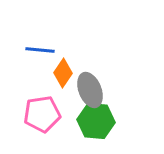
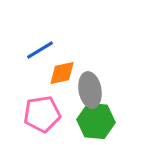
blue line: rotated 36 degrees counterclockwise
orange diamond: moved 1 px left; rotated 44 degrees clockwise
gray ellipse: rotated 12 degrees clockwise
